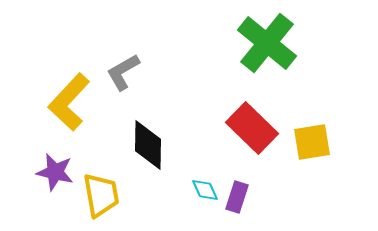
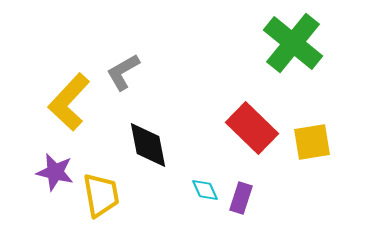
green cross: moved 26 px right
black diamond: rotated 12 degrees counterclockwise
purple rectangle: moved 4 px right, 1 px down
